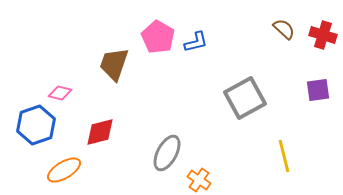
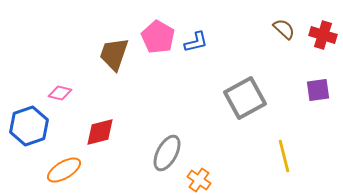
brown trapezoid: moved 10 px up
blue hexagon: moved 7 px left, 1 px down
